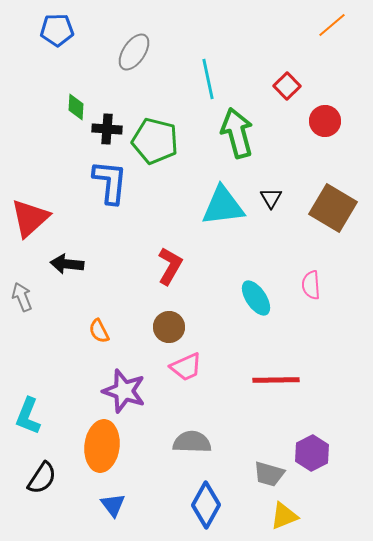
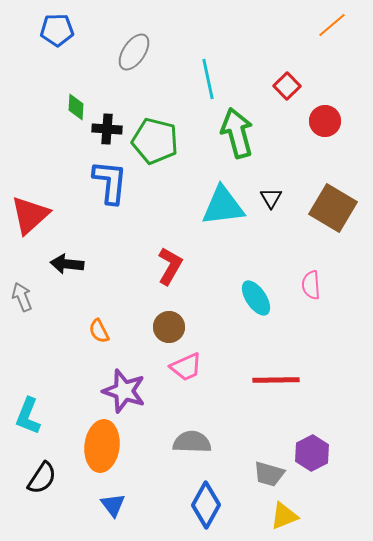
red triangle: moved 3 px up
